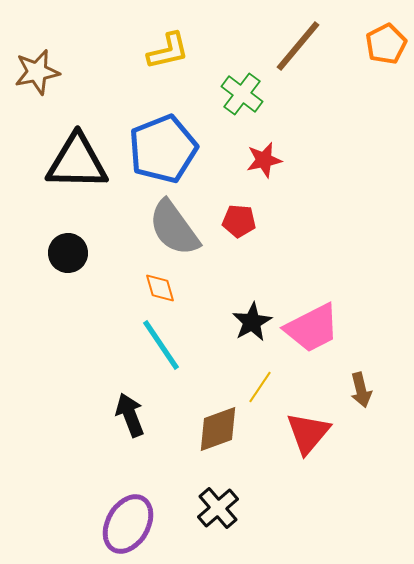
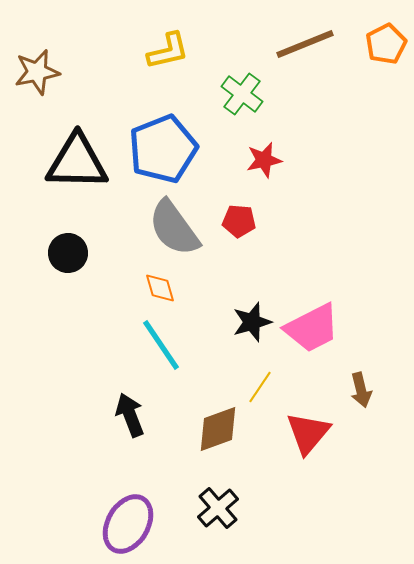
brown line: moved 7 px right, 2 px up; rotated 28 degrees clockwise
black star: rotated 12 degrees clockwise
